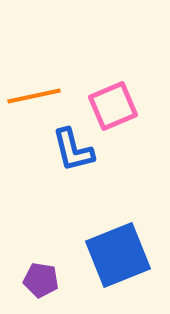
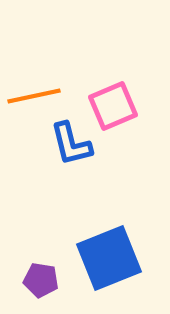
blue L-shape: moved 2 px left, 6 px up
blue square: moved 9 px left, 3 px down
